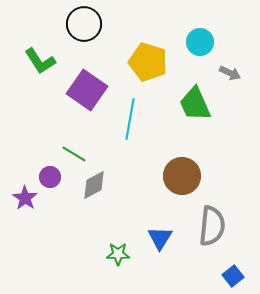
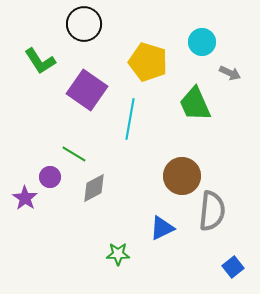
cyan circle: moved 2 px right
gray diamond: moved 3 px down
gray semicircle: moved 15 px up
blue triangle: moved 2 px right, 10 px up; rotated 32 degrees clockwise
blue square: moved 9 px up
